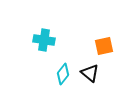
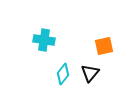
black triangle: rotated 30 degrees clockwise
